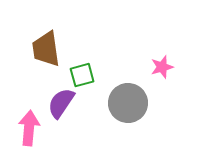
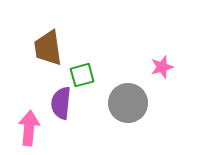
brown trapezoid: moved 2 px right, 1 px up
purple semicircle: rotated 28 degrees counterclockwise
